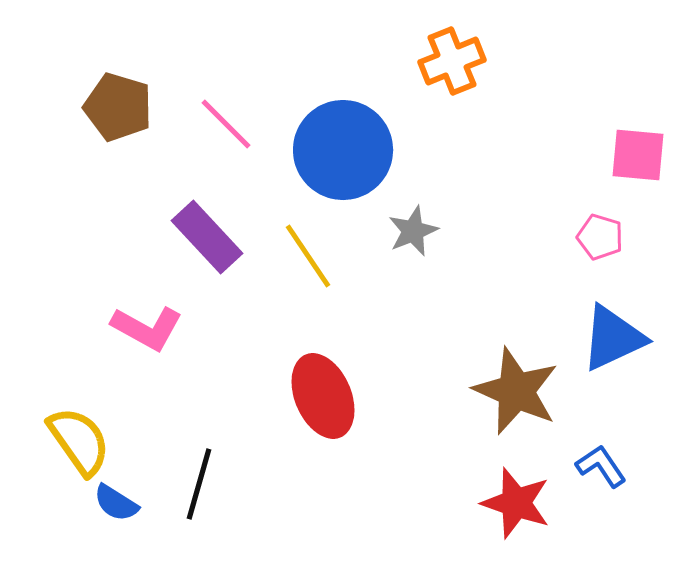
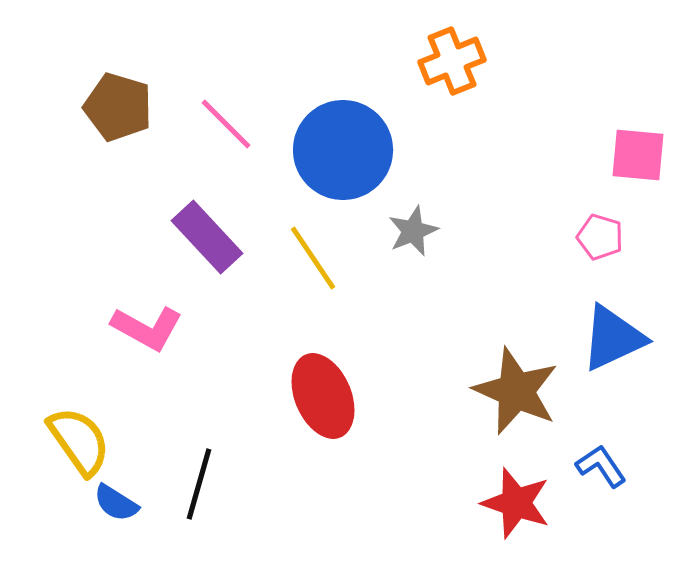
yellow line: moved 5 px right, 2 px down
